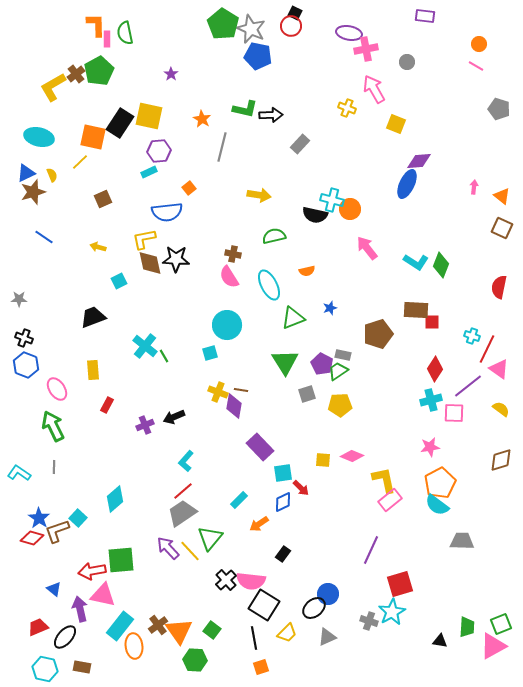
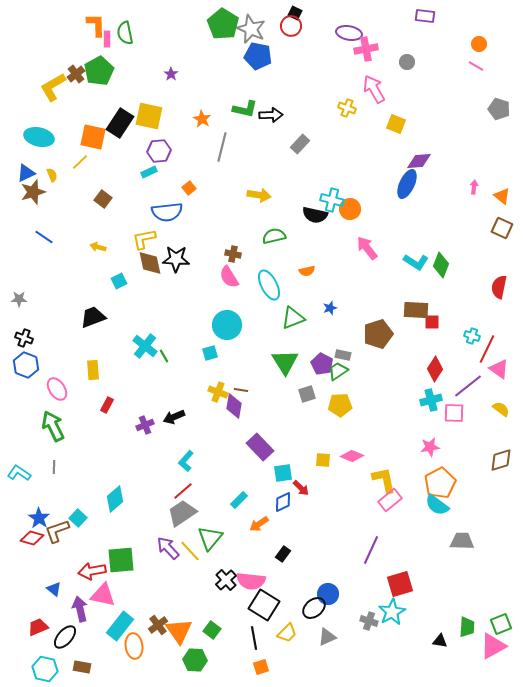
brown square at (103, 199): rotated 30 degrees counterclockwise
